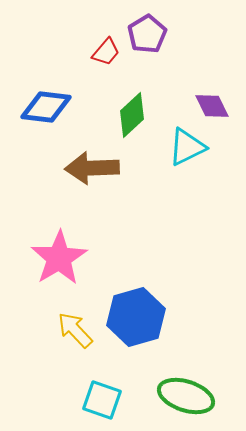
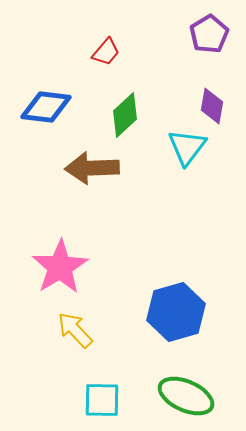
purple pentagon: moved 62 px right
purple diamond: rotated 36 degrees clockwise
green diamond: moved 7 px left
cyan triangle: rotated 27 degrees counterclockwise
pink star: moved 1 px right, 9 px down
blue hexagon: moved 40 px right, 5 px up
green ellipse: rotated 6 degrees clockwise
cyan square: rotated 18 degrees counterclockwise
